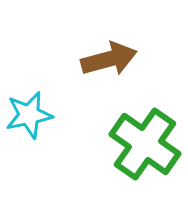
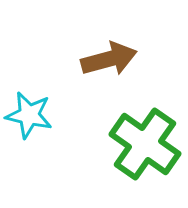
cyan star: rotated 24 degrees clockwise
